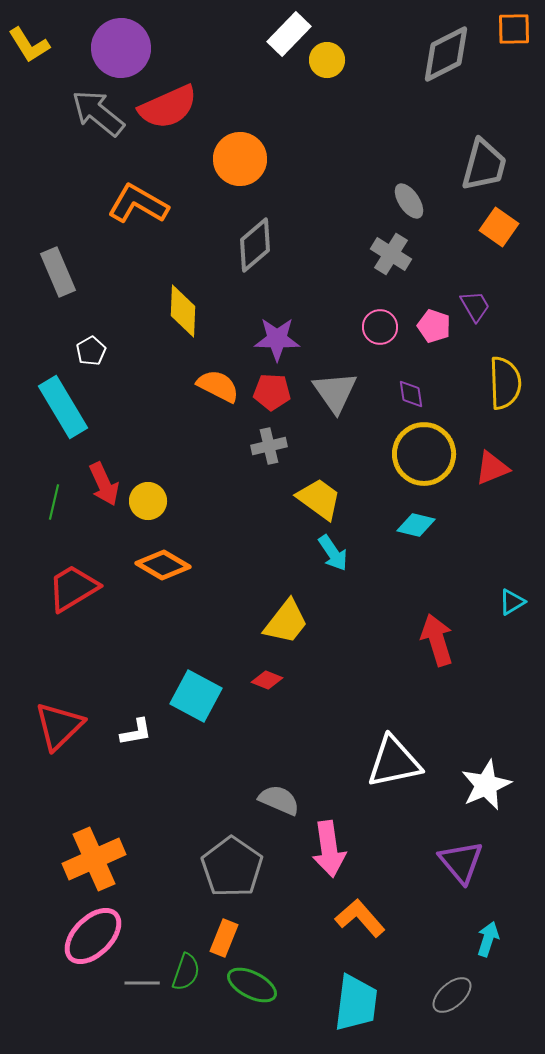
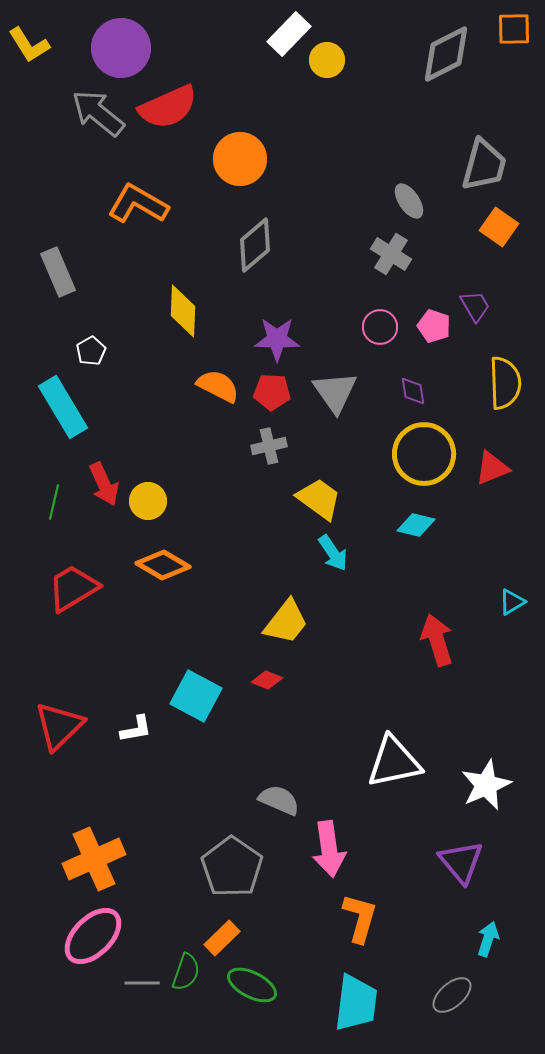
purple diamond at (411, 394): moved 2 px right, 3 px up
white L-shape at (136, 732): moved 3 px up
orange L-shape at (360, 918): rotated 57 degrees clockwise
orange rectangle at (224, 938): moved 2 px left; rotated 24 degrees clockwise
